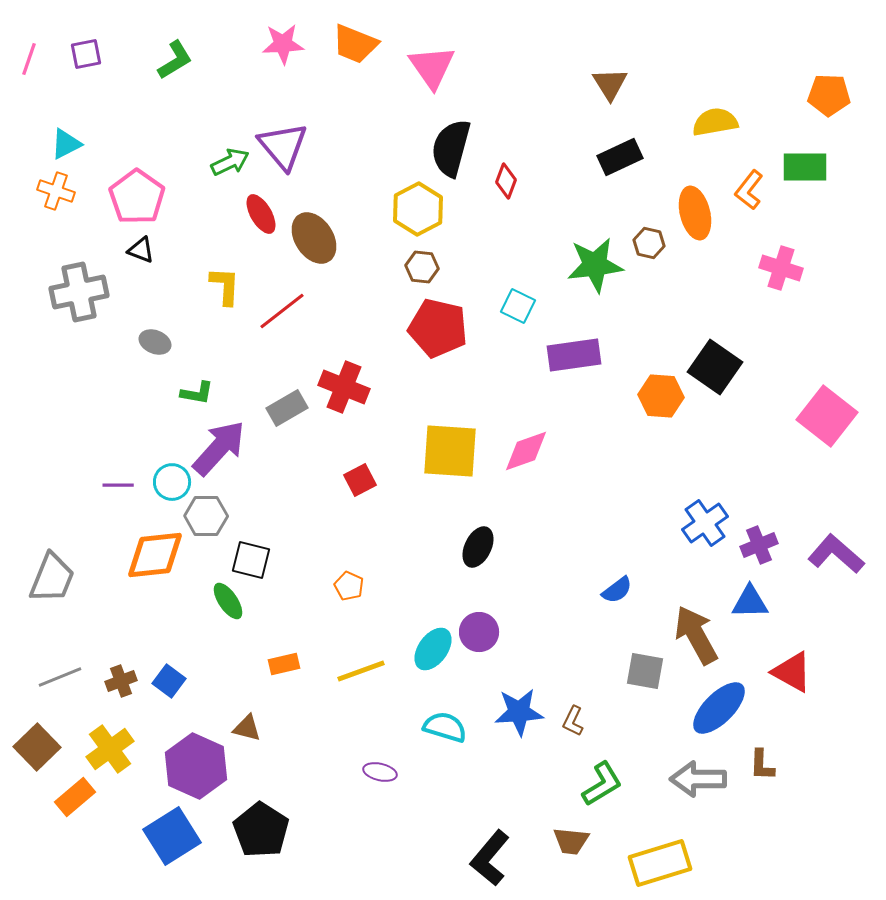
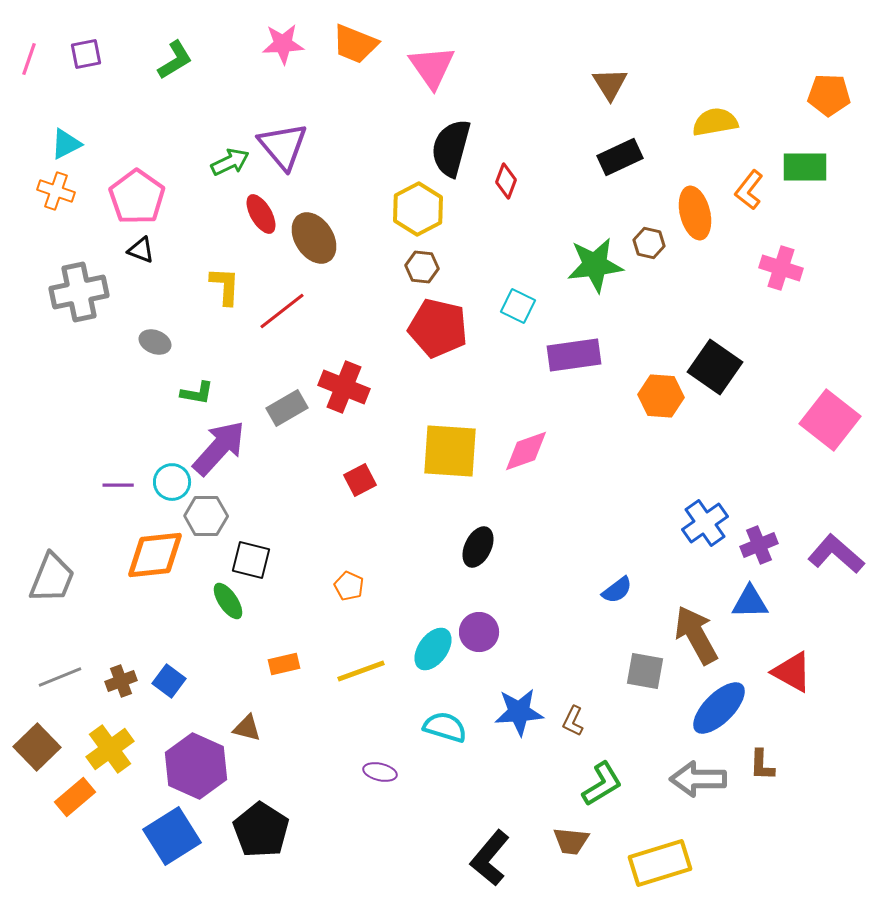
pink square at (827, 416): moved 3 px right, 4 px down
